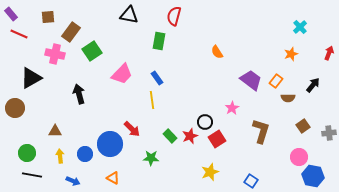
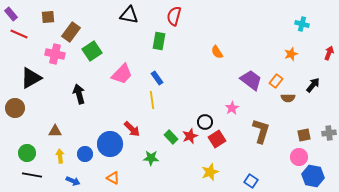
cyan cross at (300, 27): moved 2 px right, 3 px up; rotated 32 degrees counterclockwise
brown square at (303, 126): moved 1 px right, 9 px down; rotated 24 degrees clockwise
green rectangle at (170, 136): moved 1 px right, 1 px down
